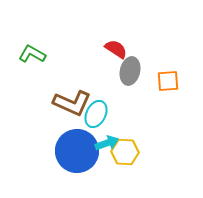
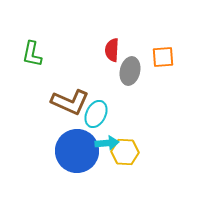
red semicircle: moved 4 px left, 1 px down; rotated 120 degrees counterclockwise
green L-shape: rotated 108 degrees counterclockwise
orange square: moved 5 px left, 24 px up
brown L-shape: moved 2 px left, 1 px up
cyan arrow: rotated 15 degrees clockwise
